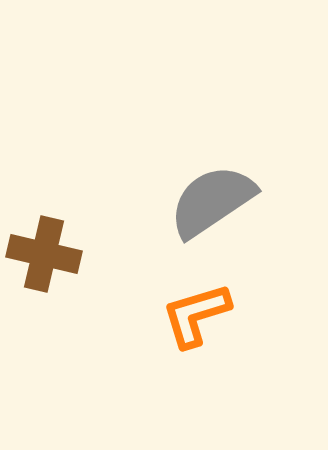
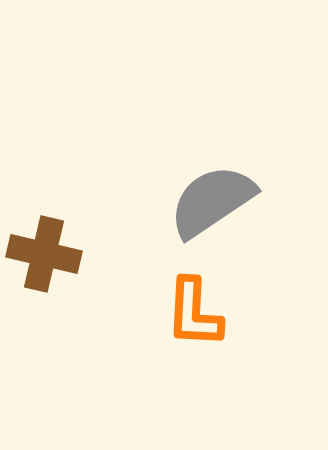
orange L-shape: moved 2 px left, 2 px up; rotated 70 degrees counterclockwise
